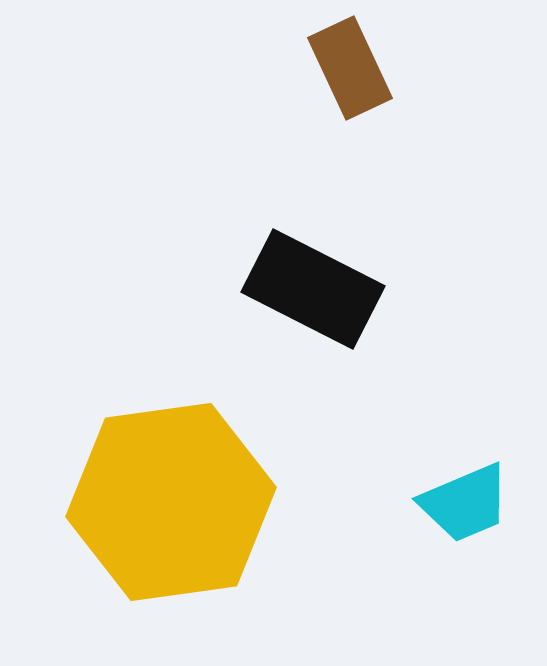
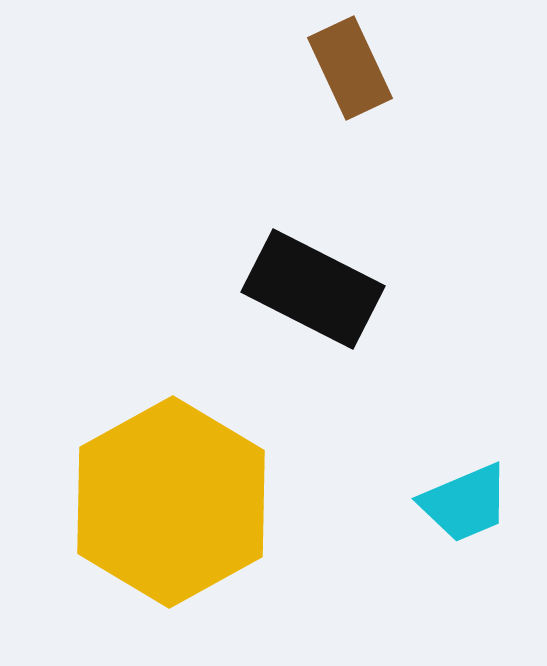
yellow hexagon: rotated 21 degrees counterclockwise
